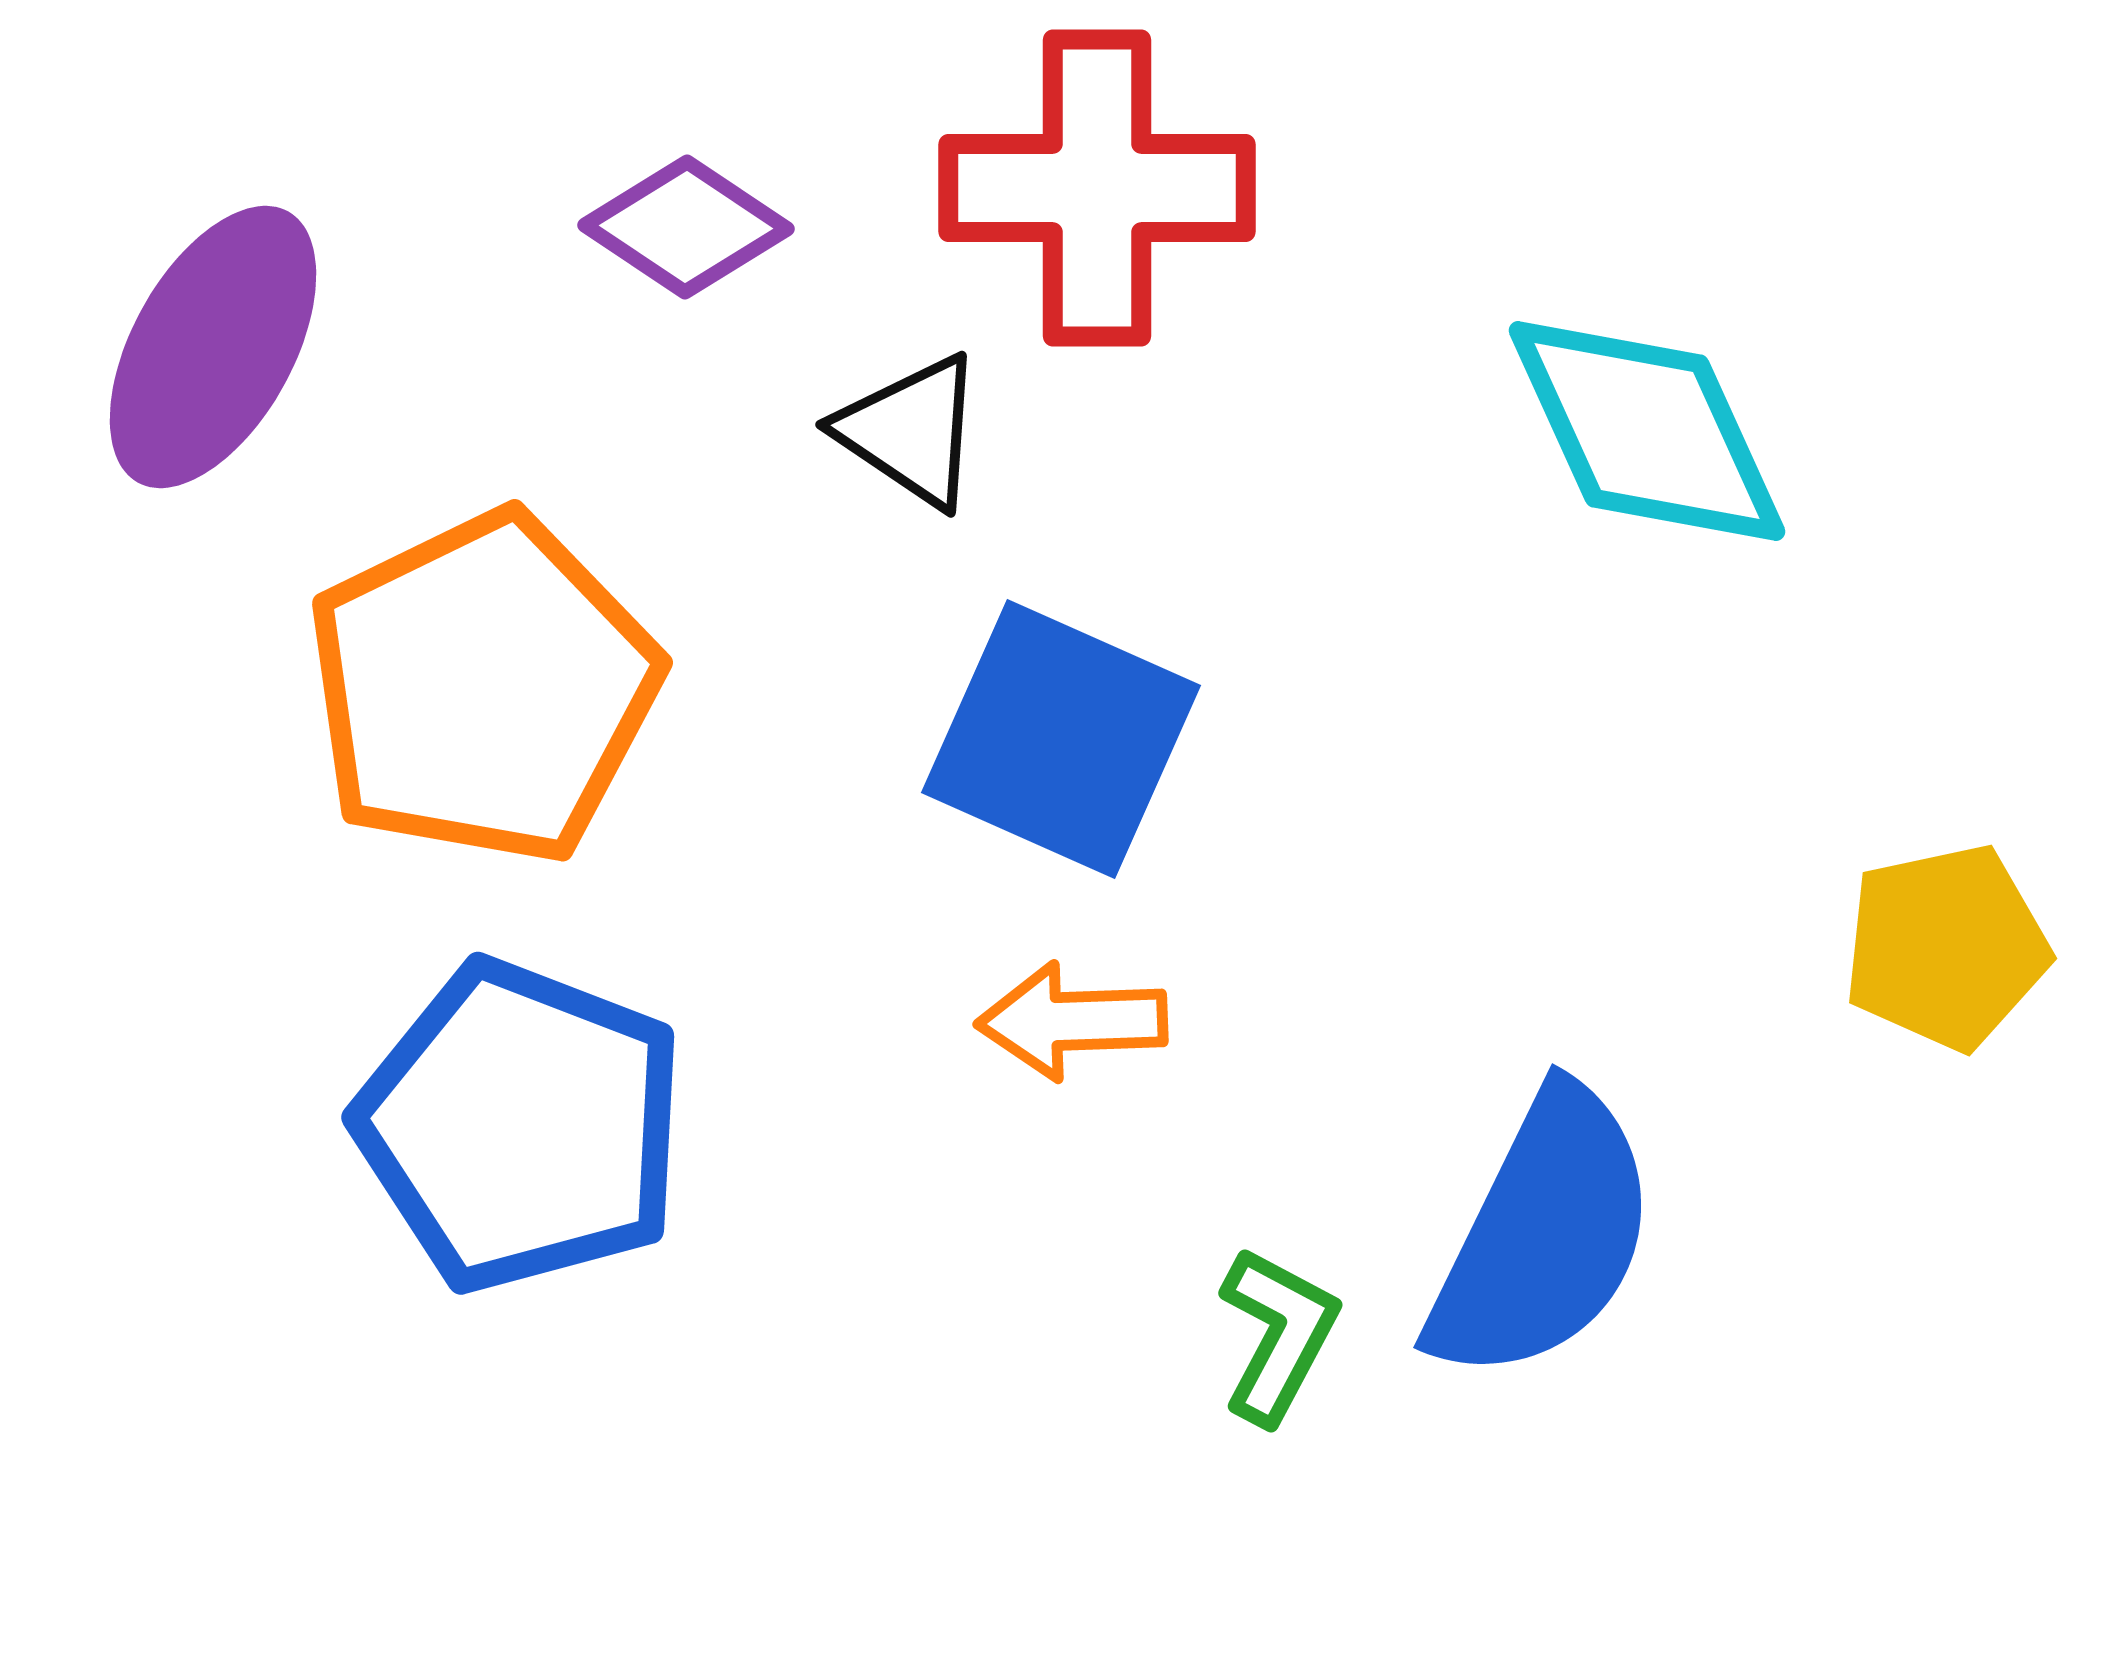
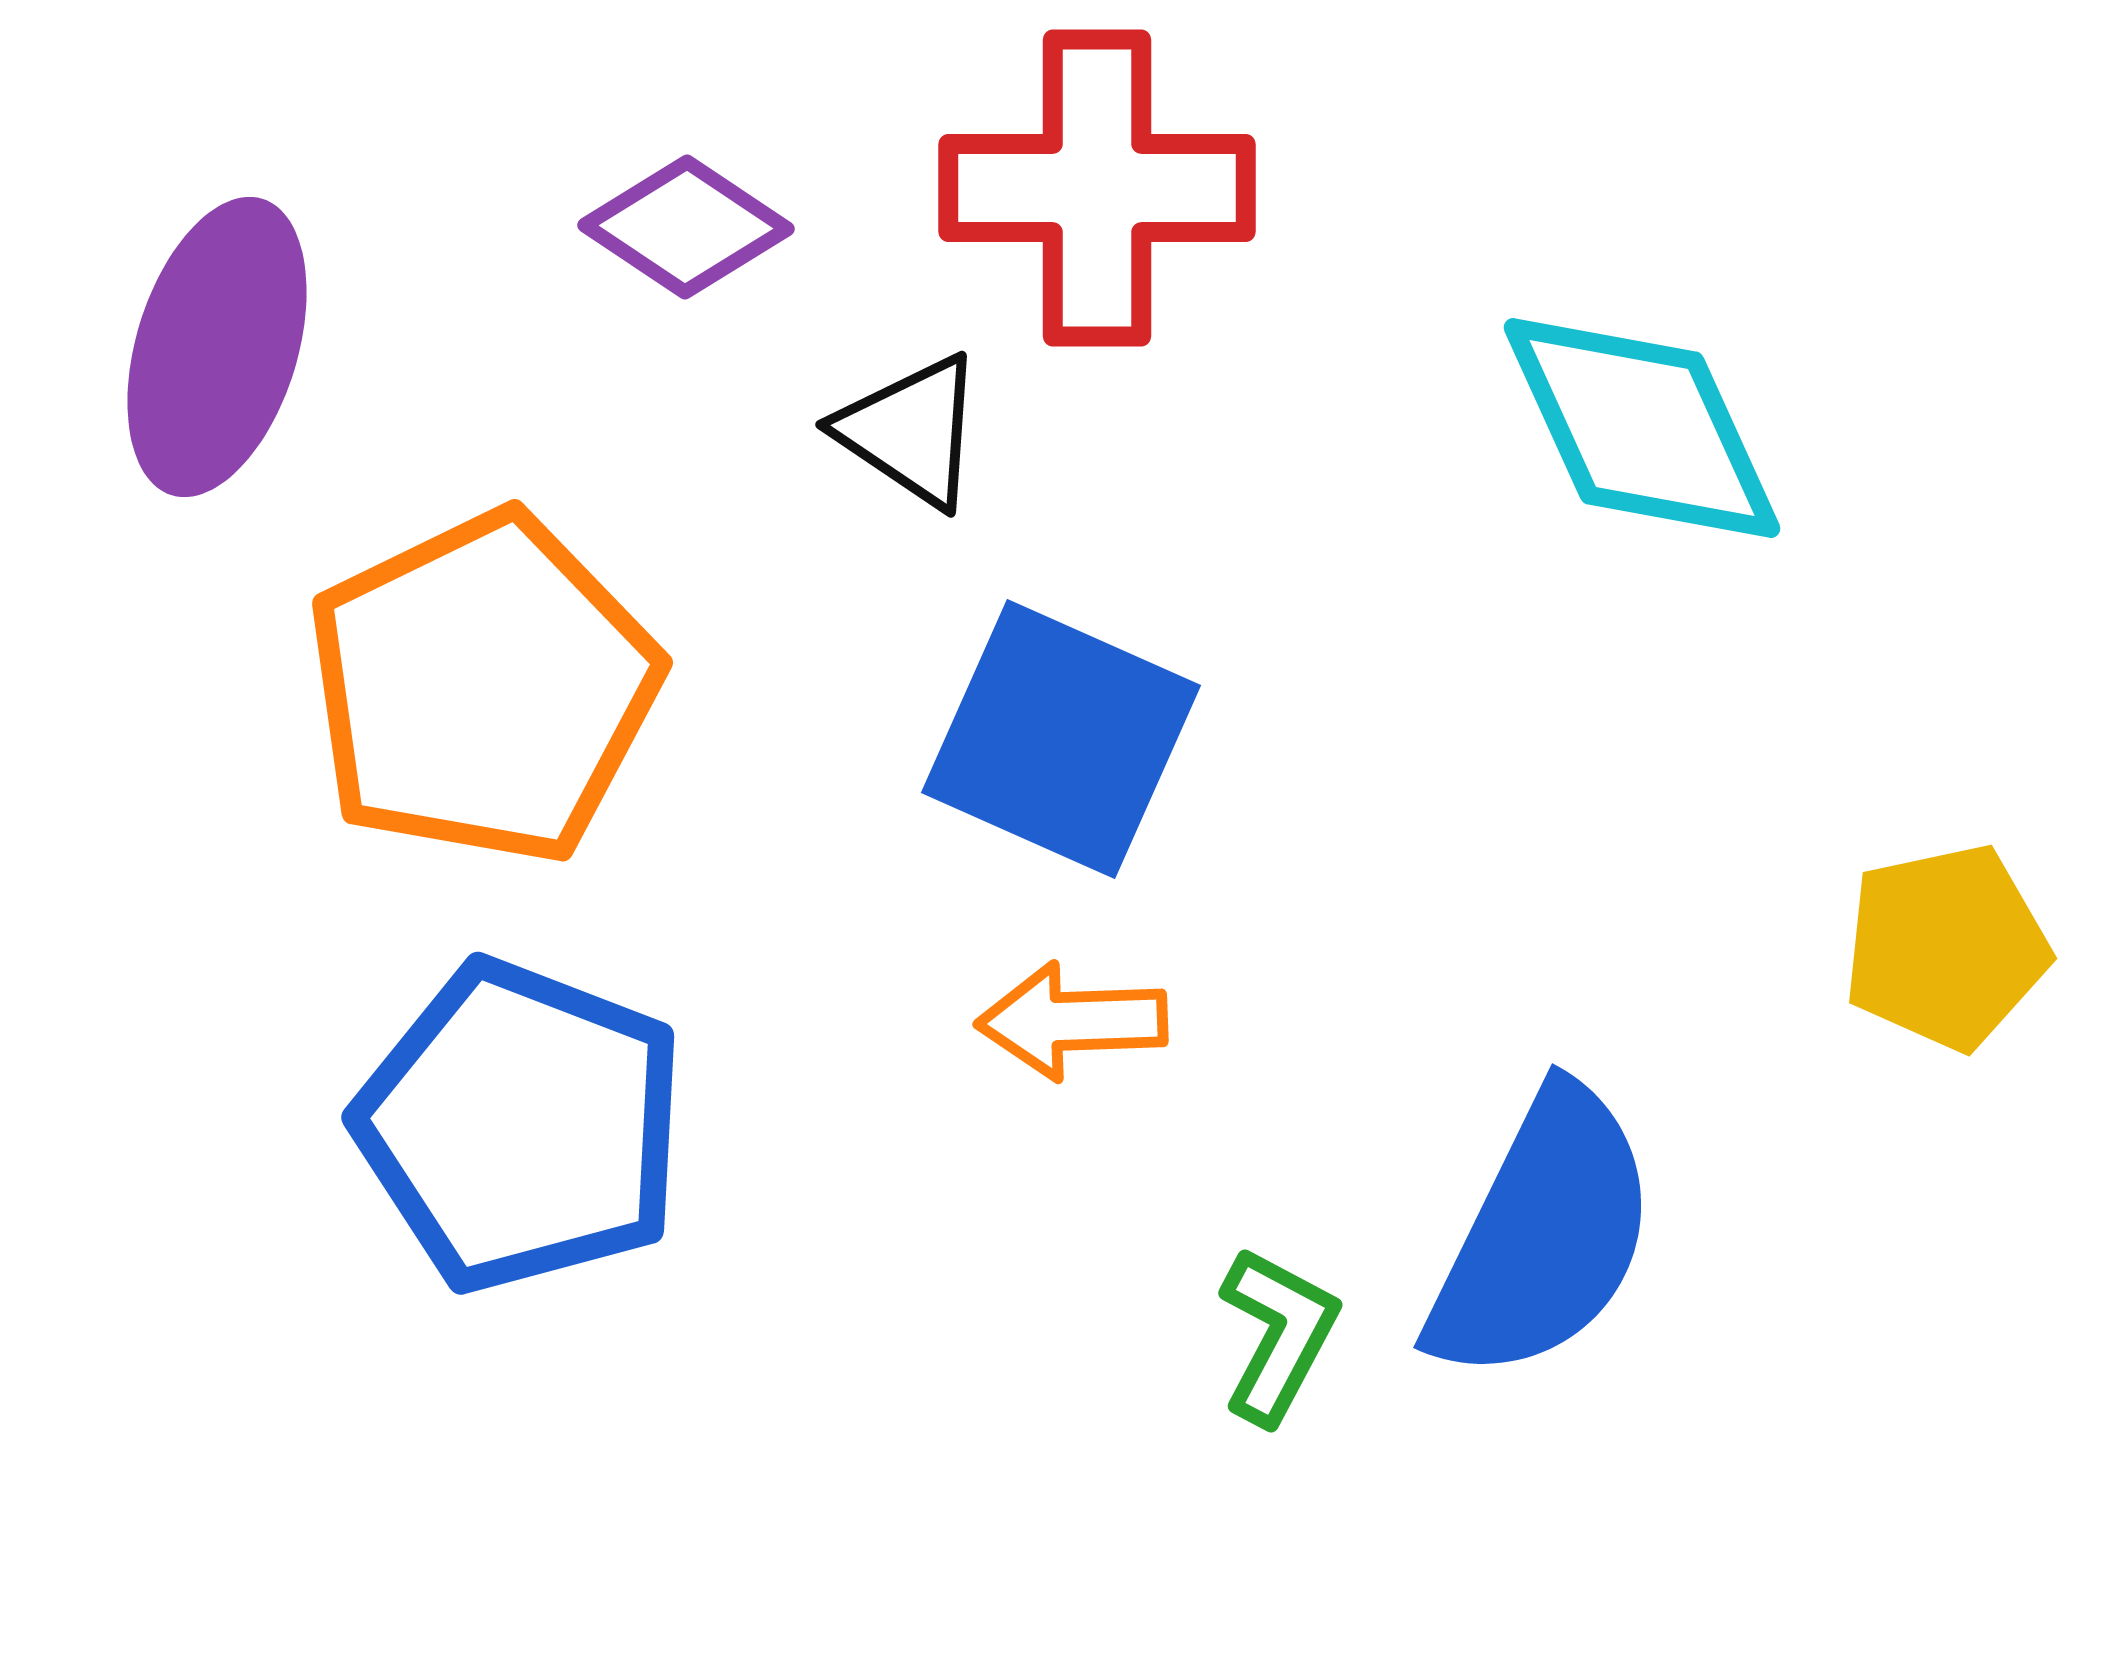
purple ellipse: moved 4 px right; rotated 12 degrees counterclockwise
cyan diamond: moved 5 px left, 3 px up
